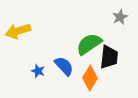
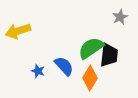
green semicircle: moved 2 px right, 4 px down
black trapezoid: moved 2 px up
